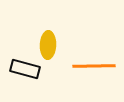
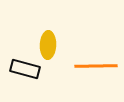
orange line: moved 2 px right
